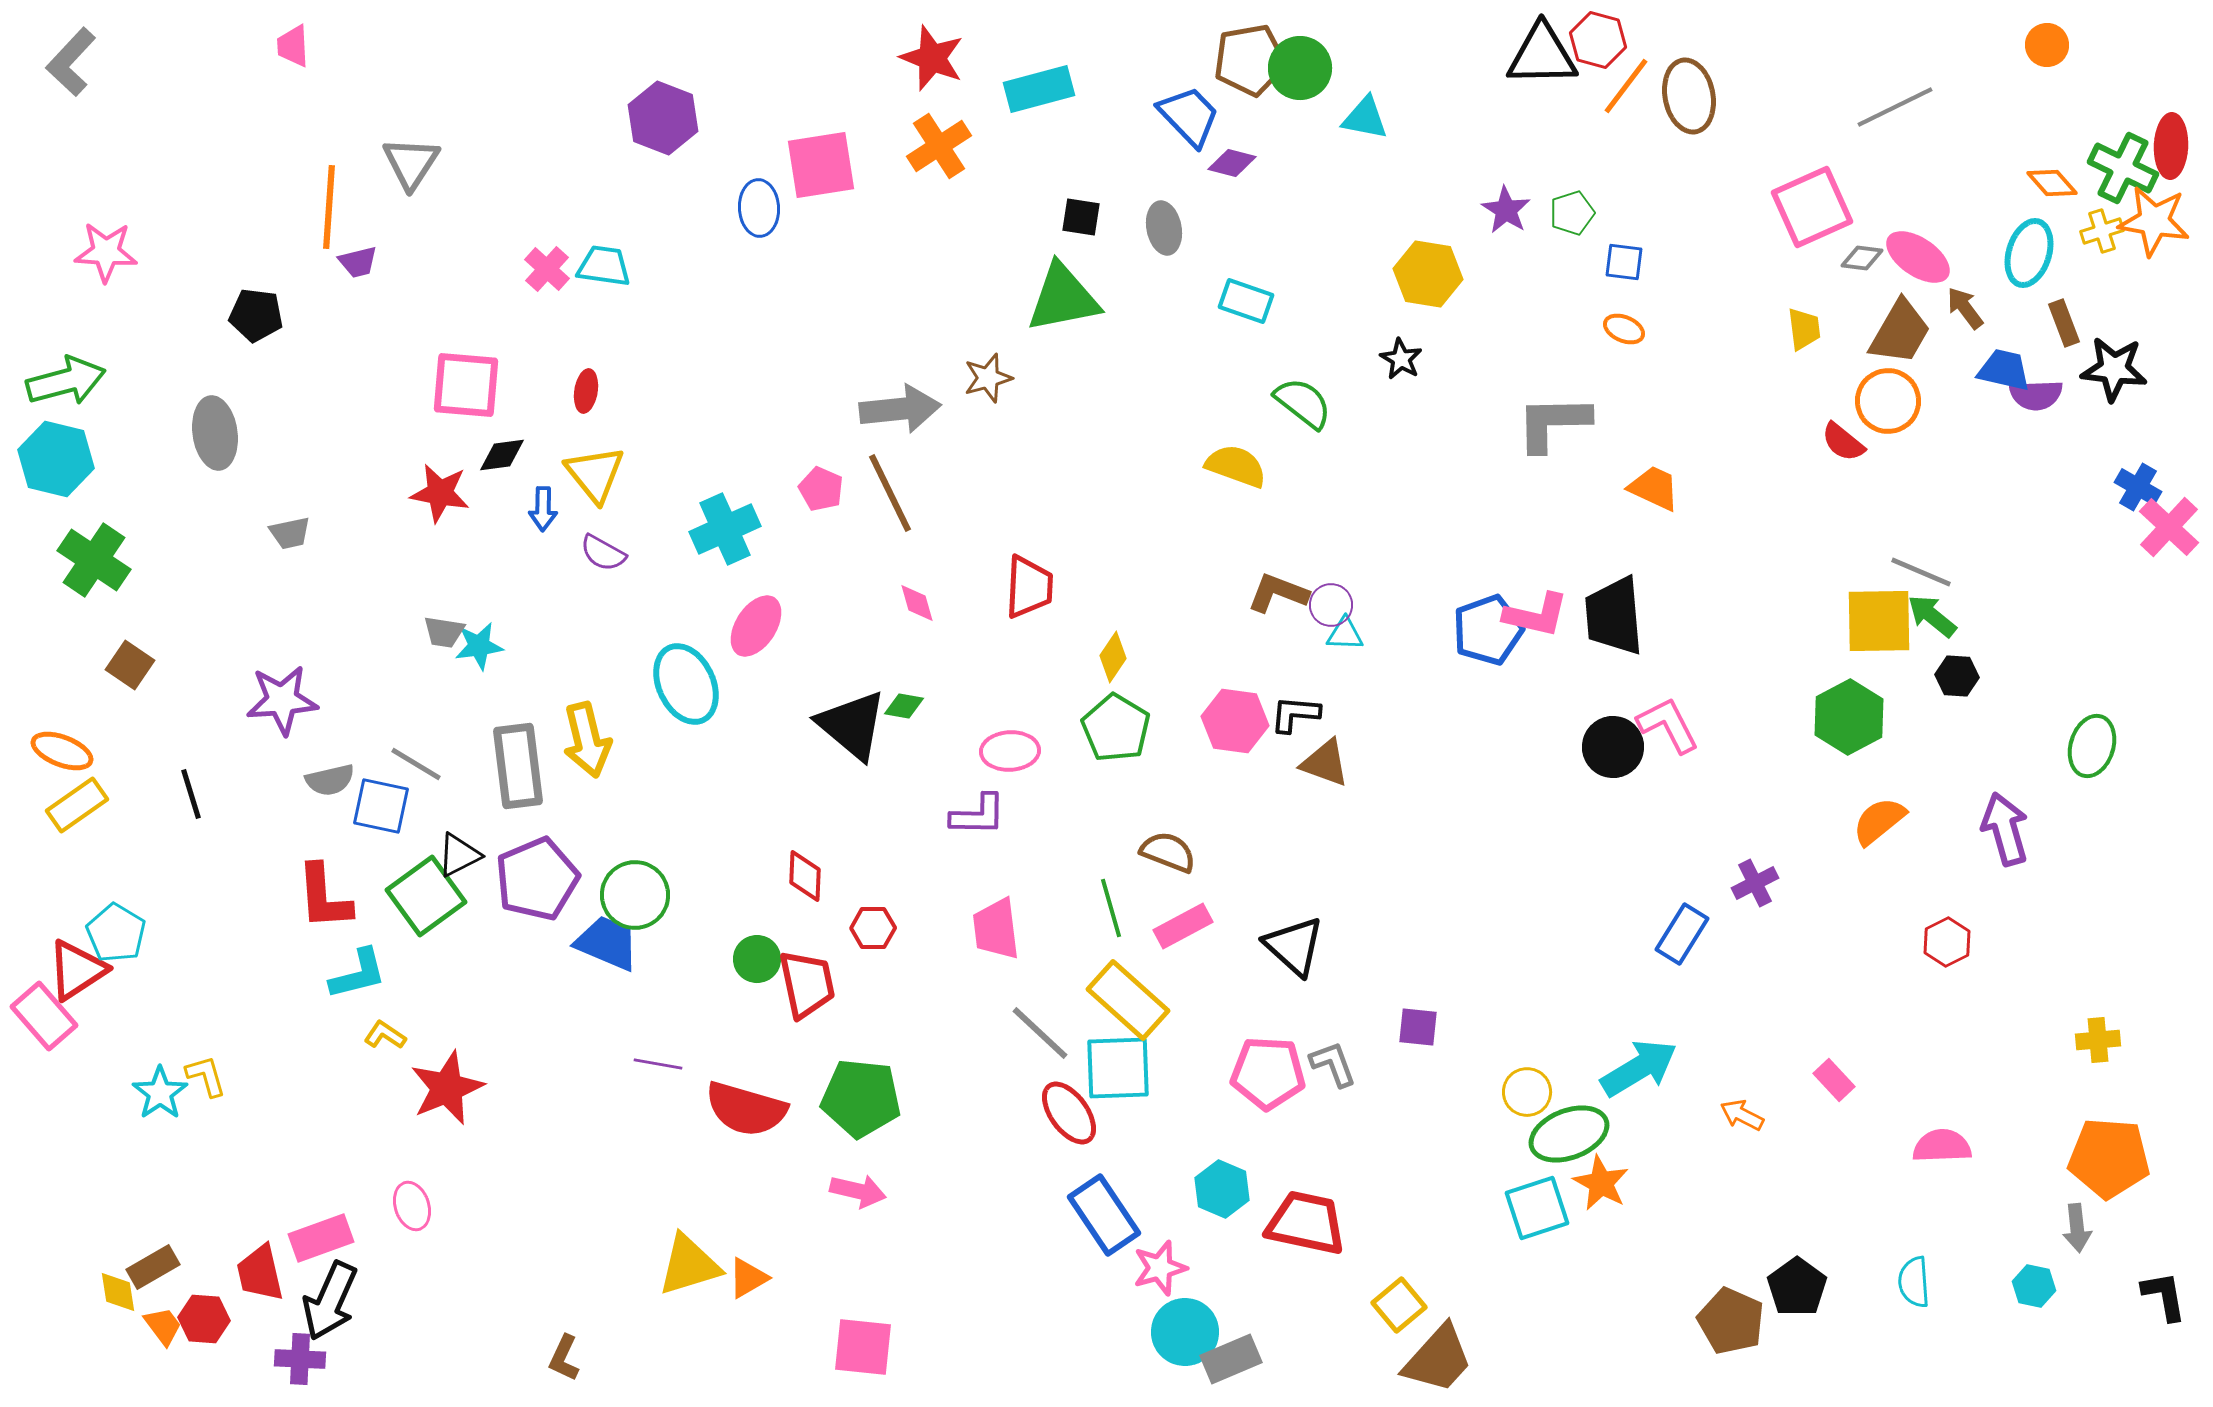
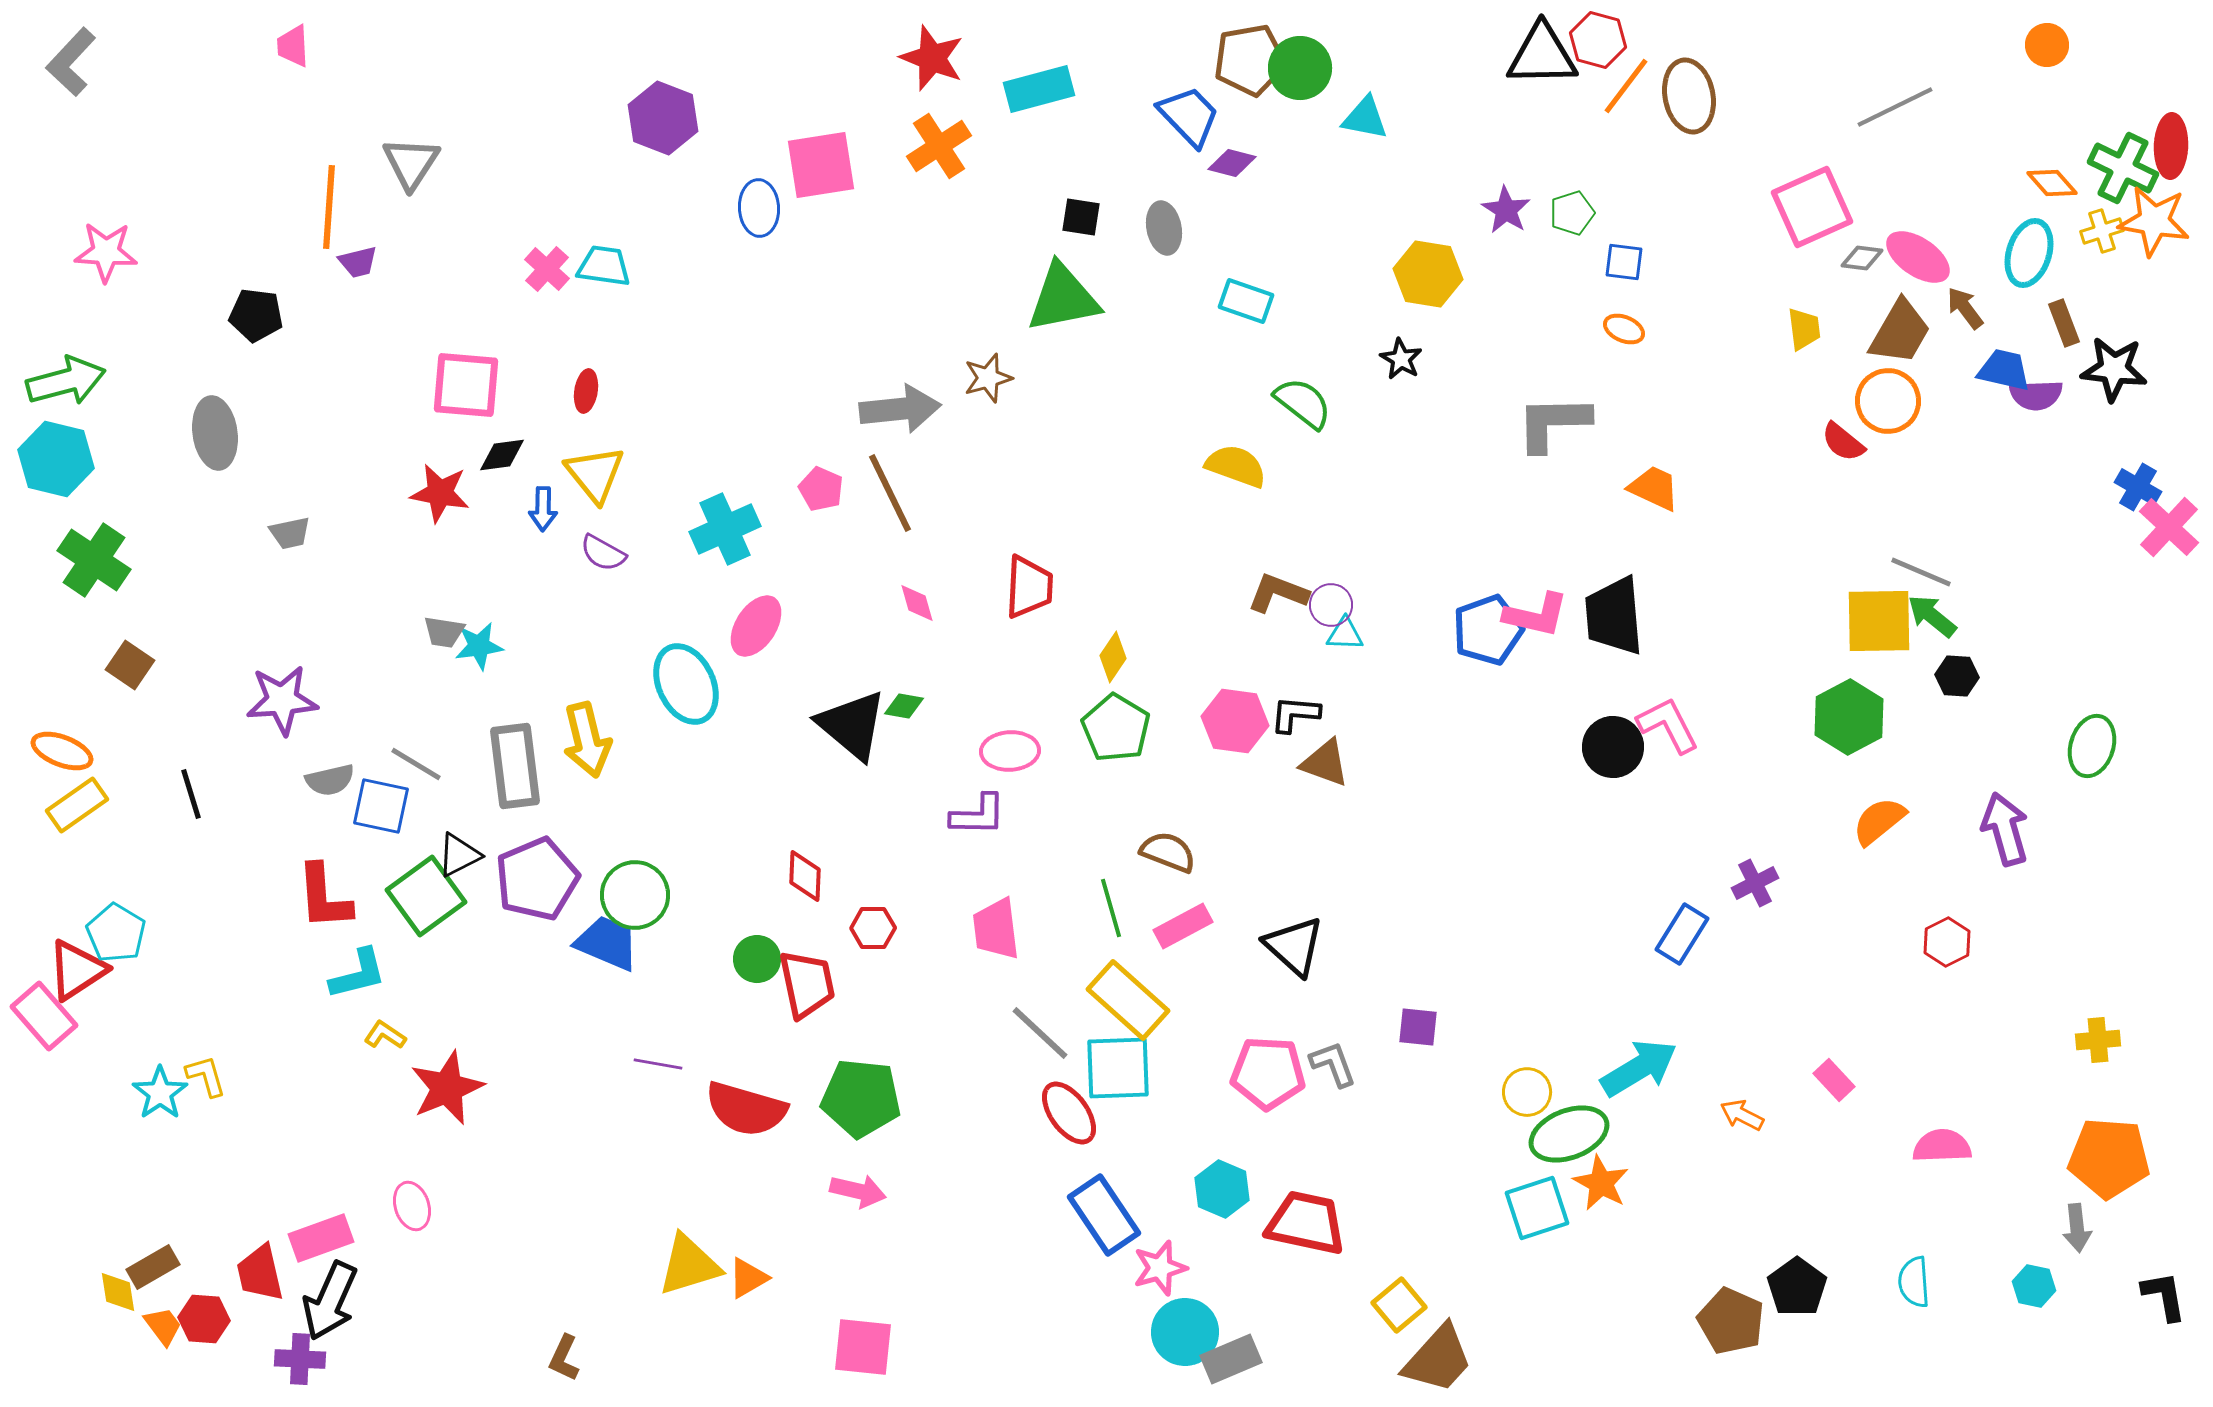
gray rectangle at (518, 766): moved 3 px left
